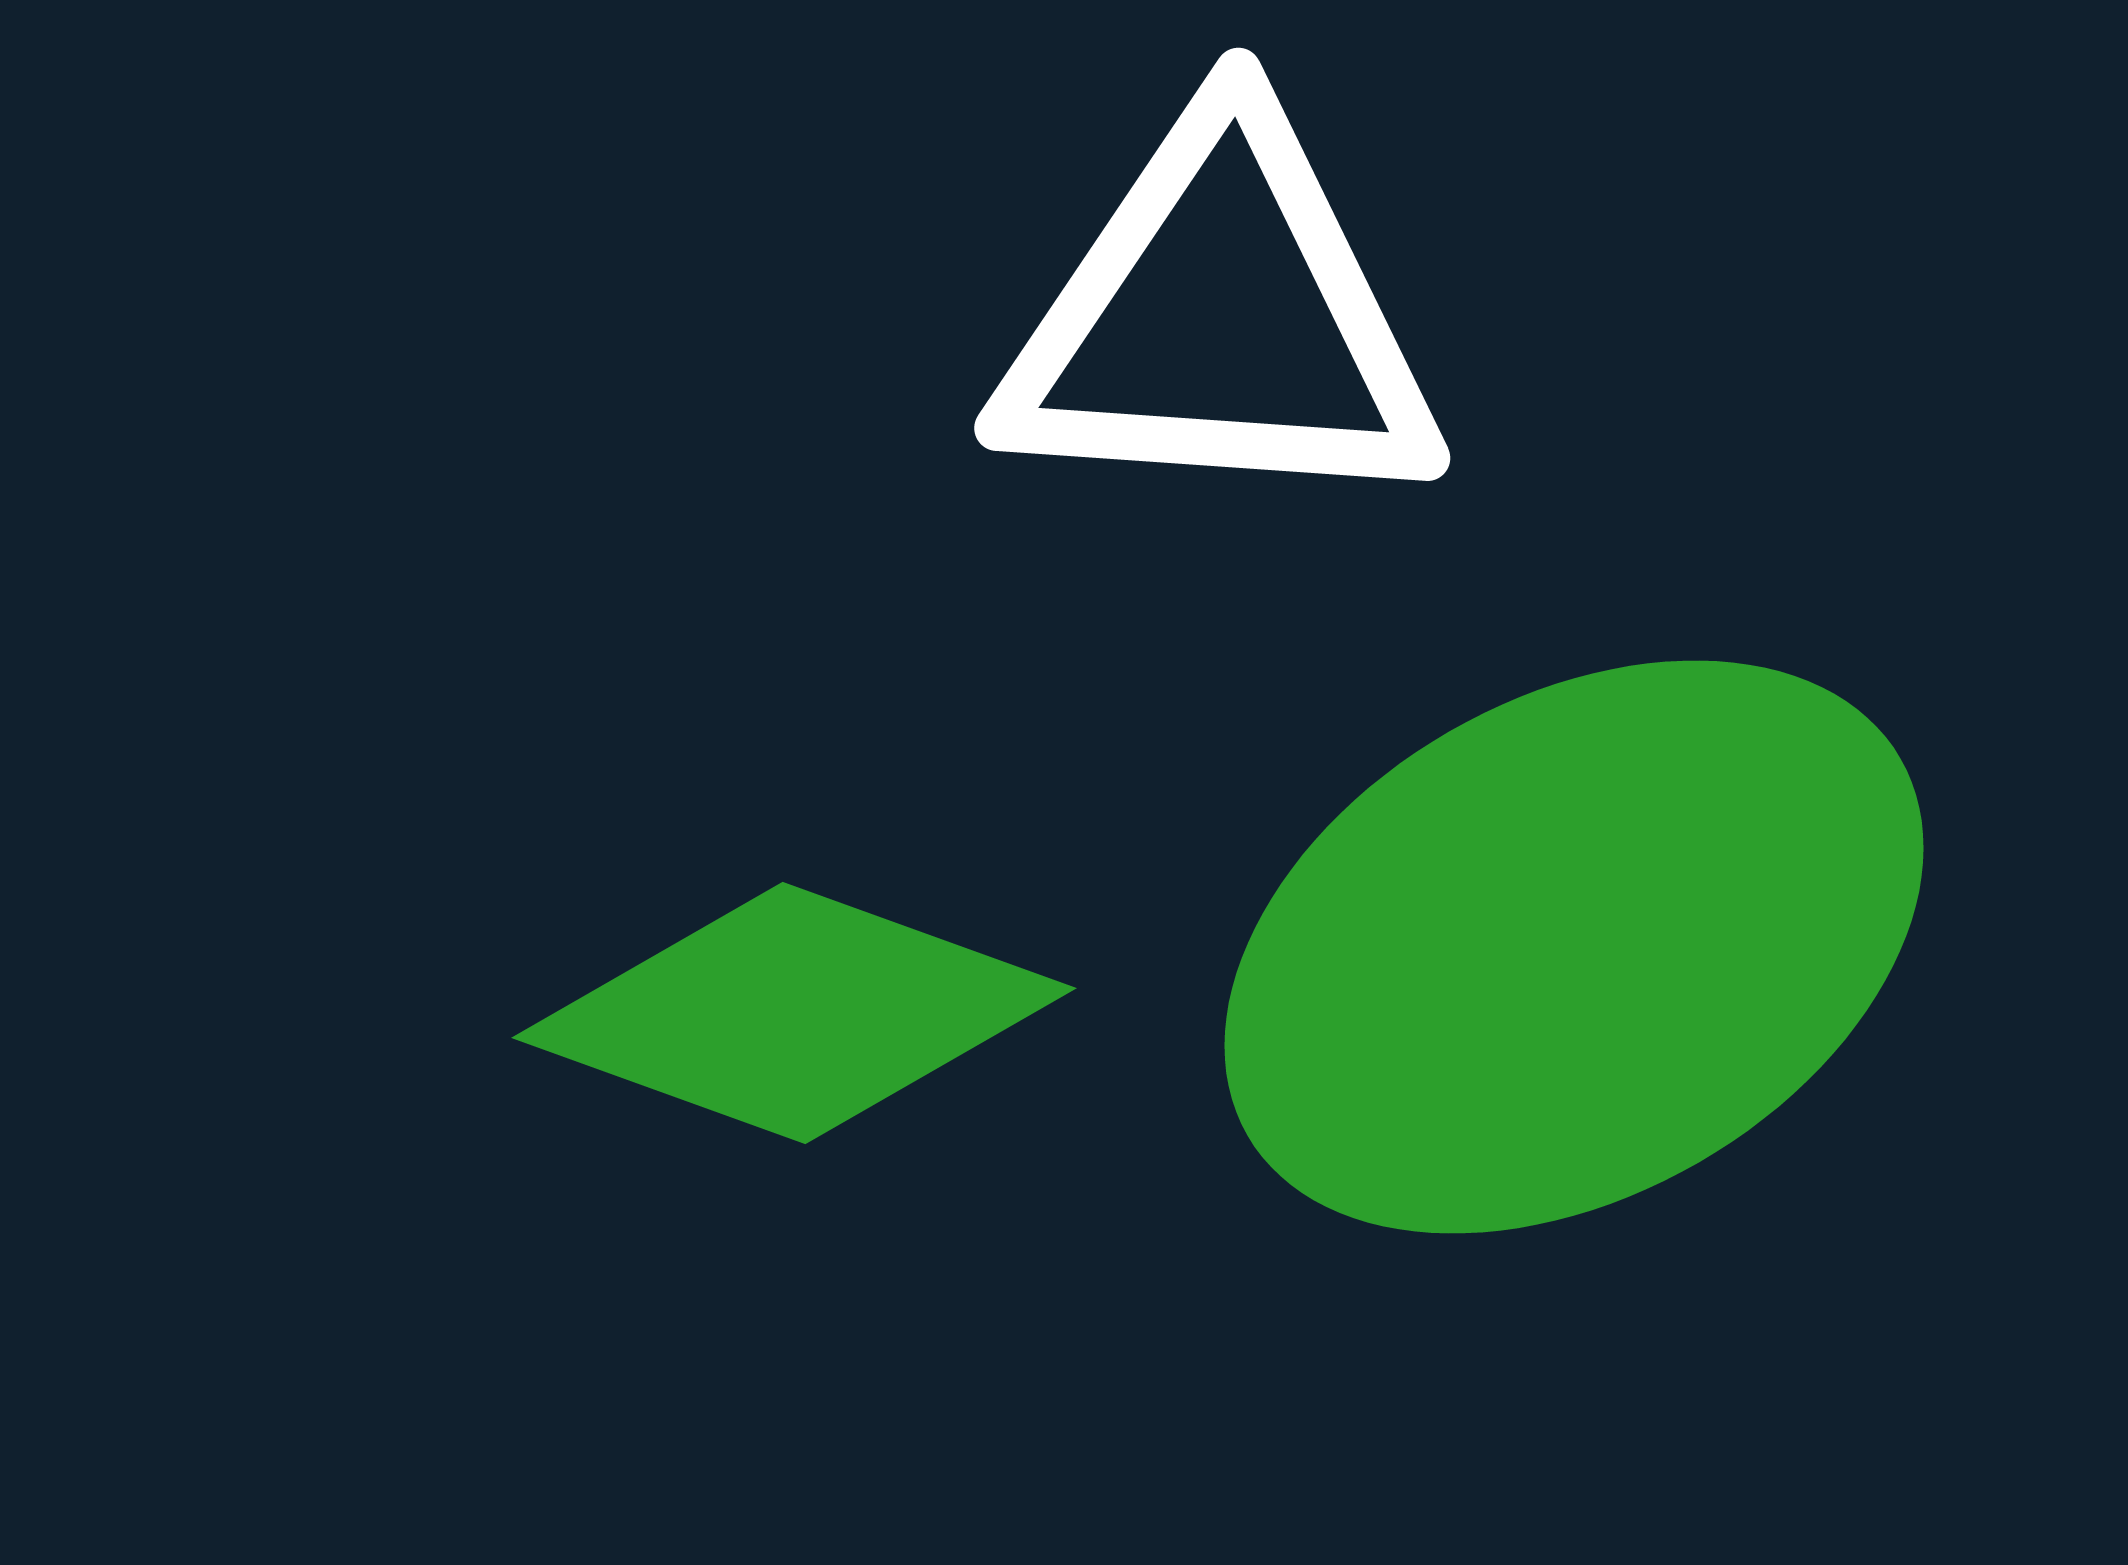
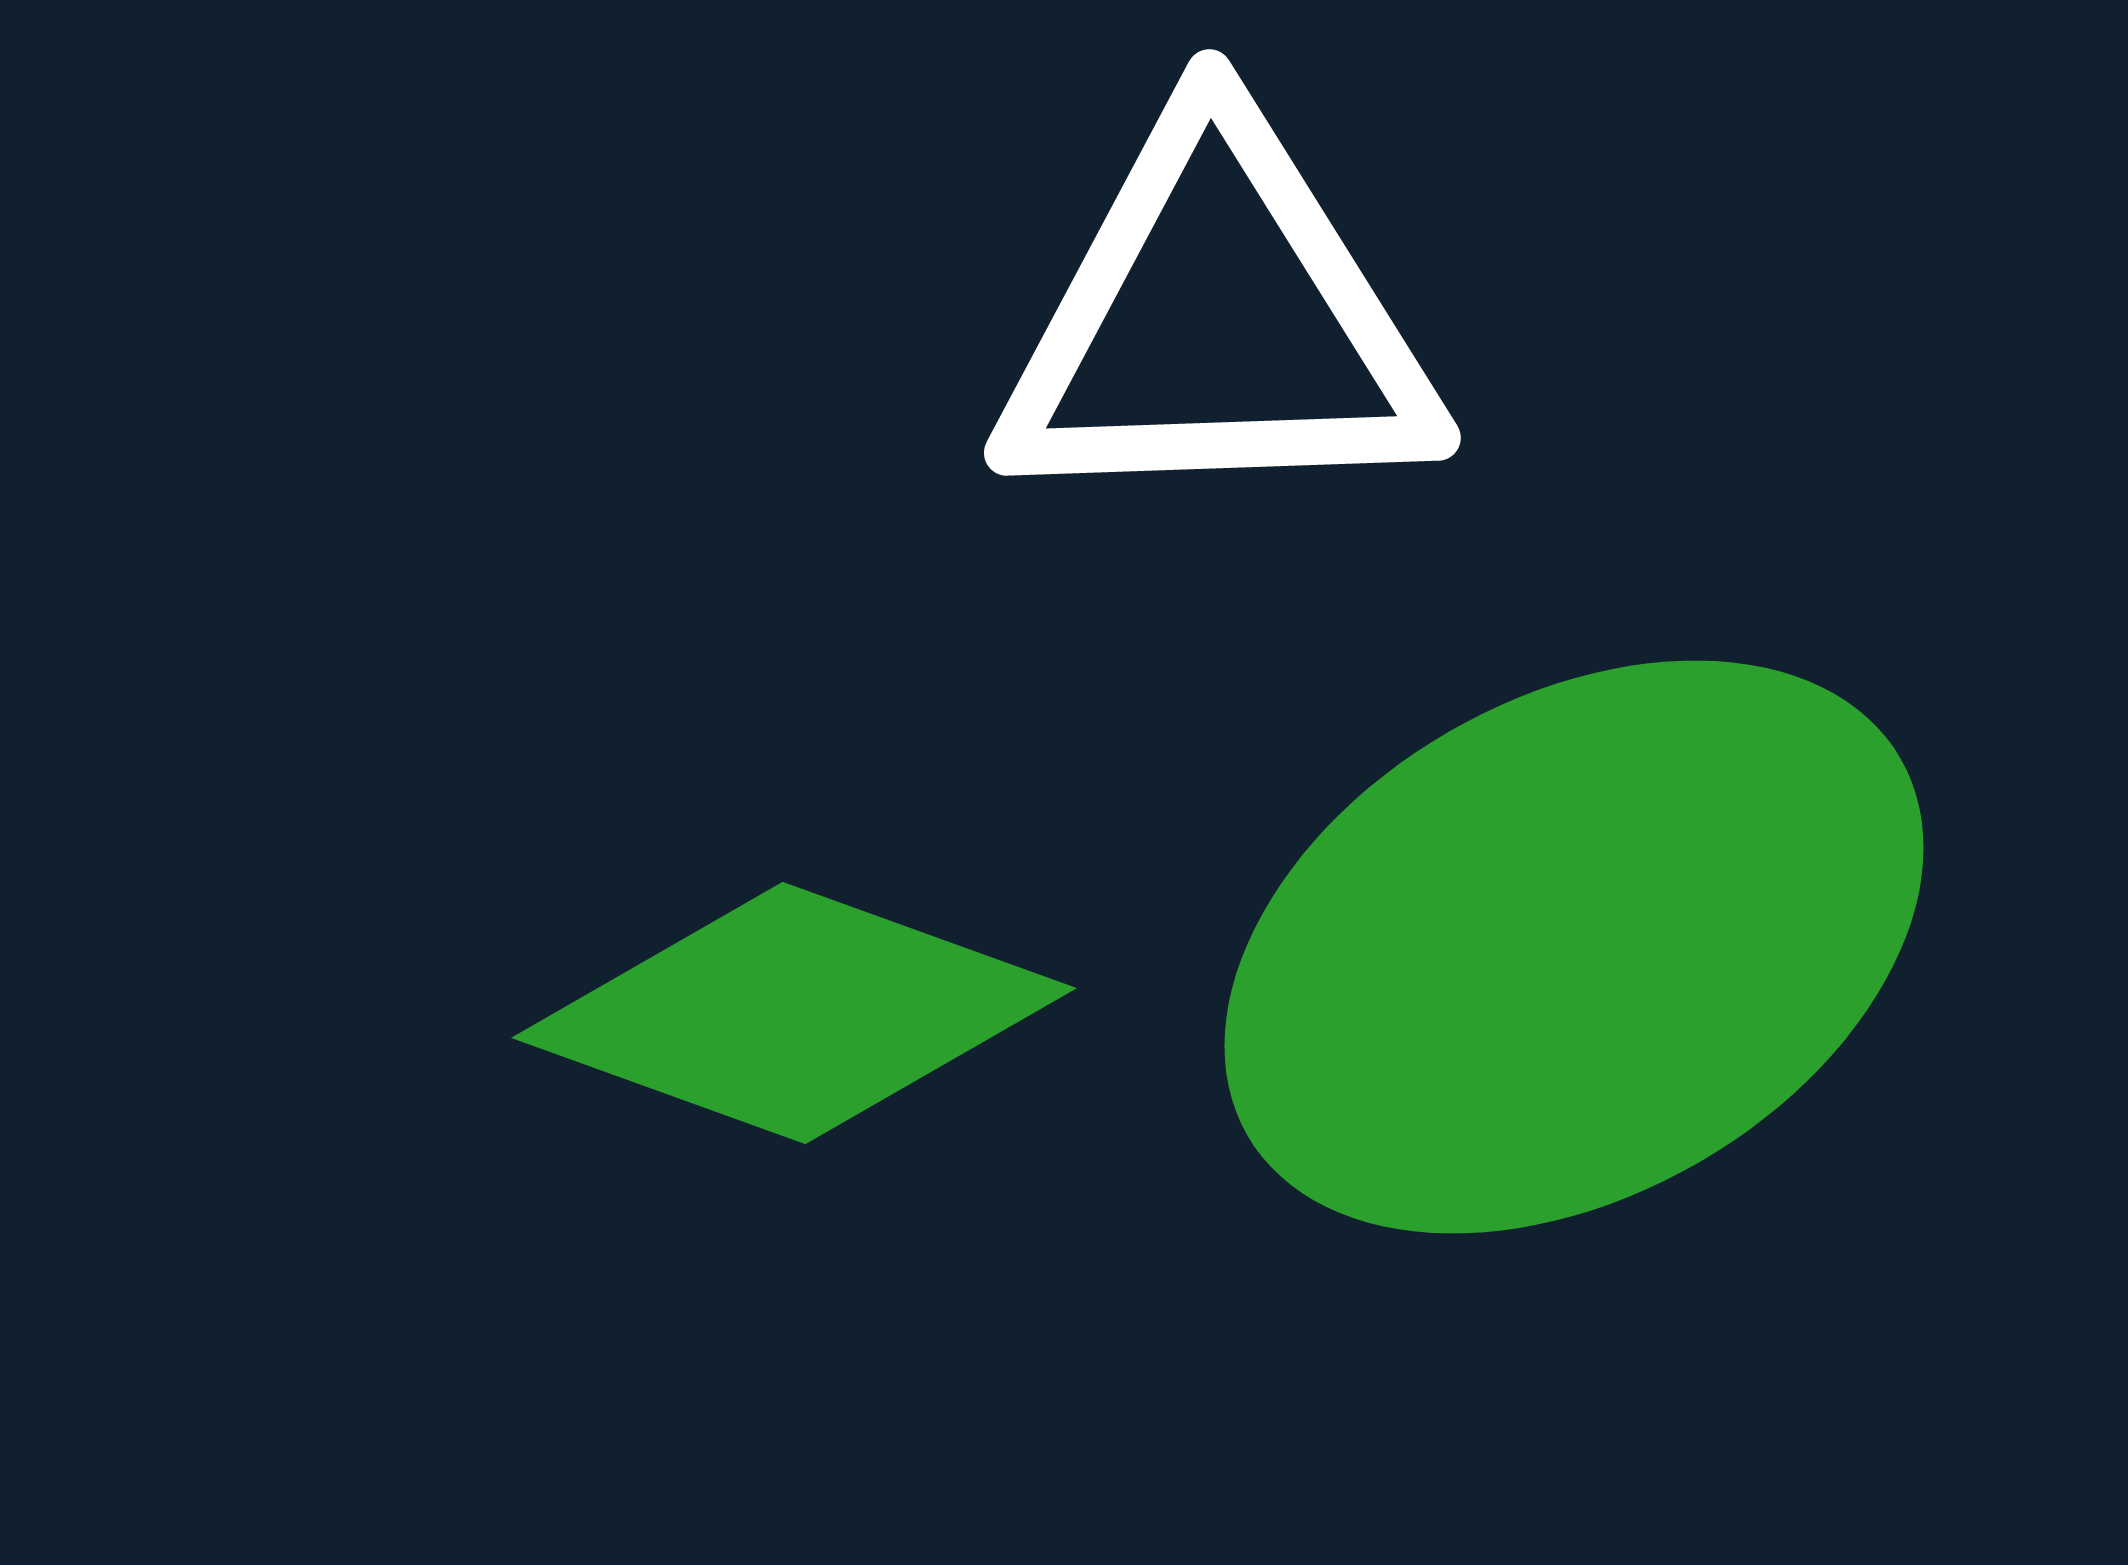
white triangle: moved 3 px left, 2 px down; rotated 6 degrees counterclockwise
